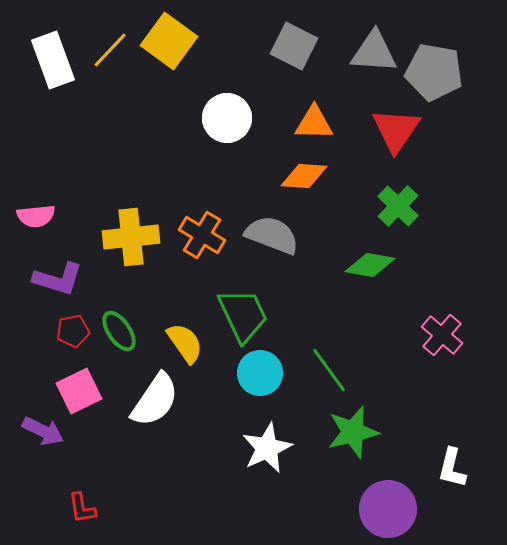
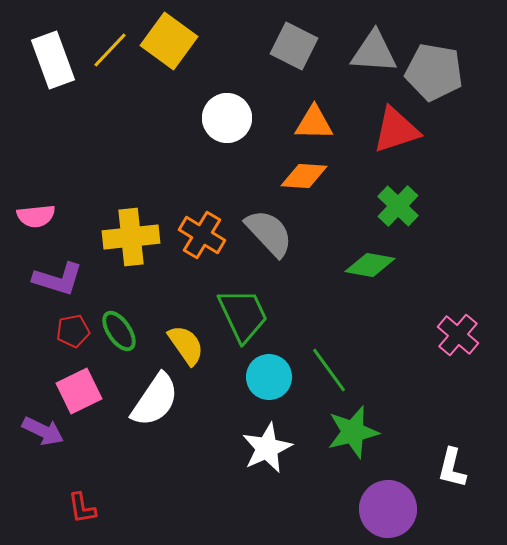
red triangle: rotated 38 degrees clockwise
gray semicircle: moved 3 px left, 2 px up; rotated 26 degrees clockwise
pink cross: moved 16 px right
yellow semicircle: moved 1 px right, 2 px down
cyan circle: moved 9 px right, 4 px down
